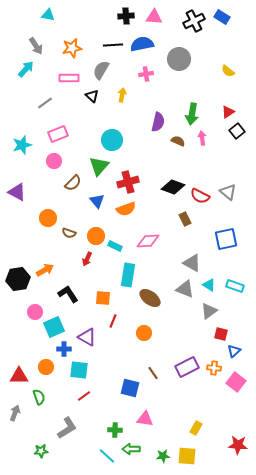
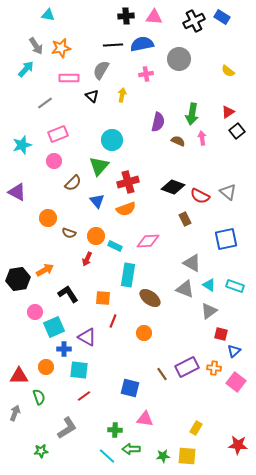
orange star at (72, 48): moved 11 px left
brown line at (153, 373): moved 9 px right, 1 px down
